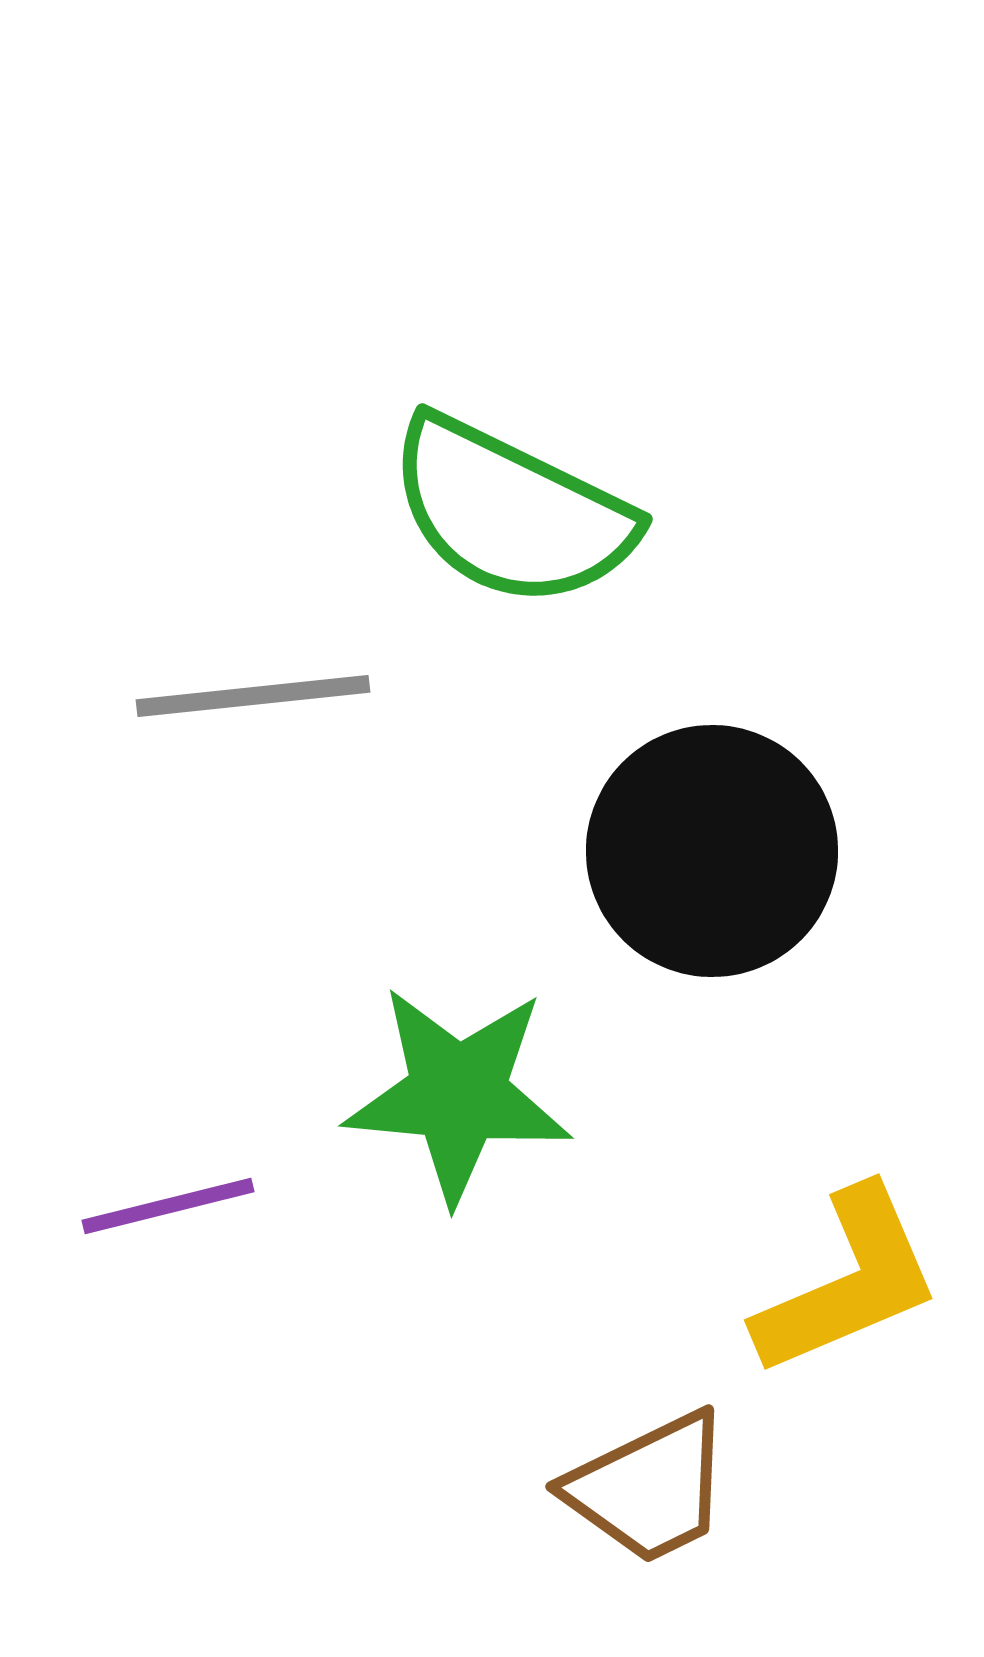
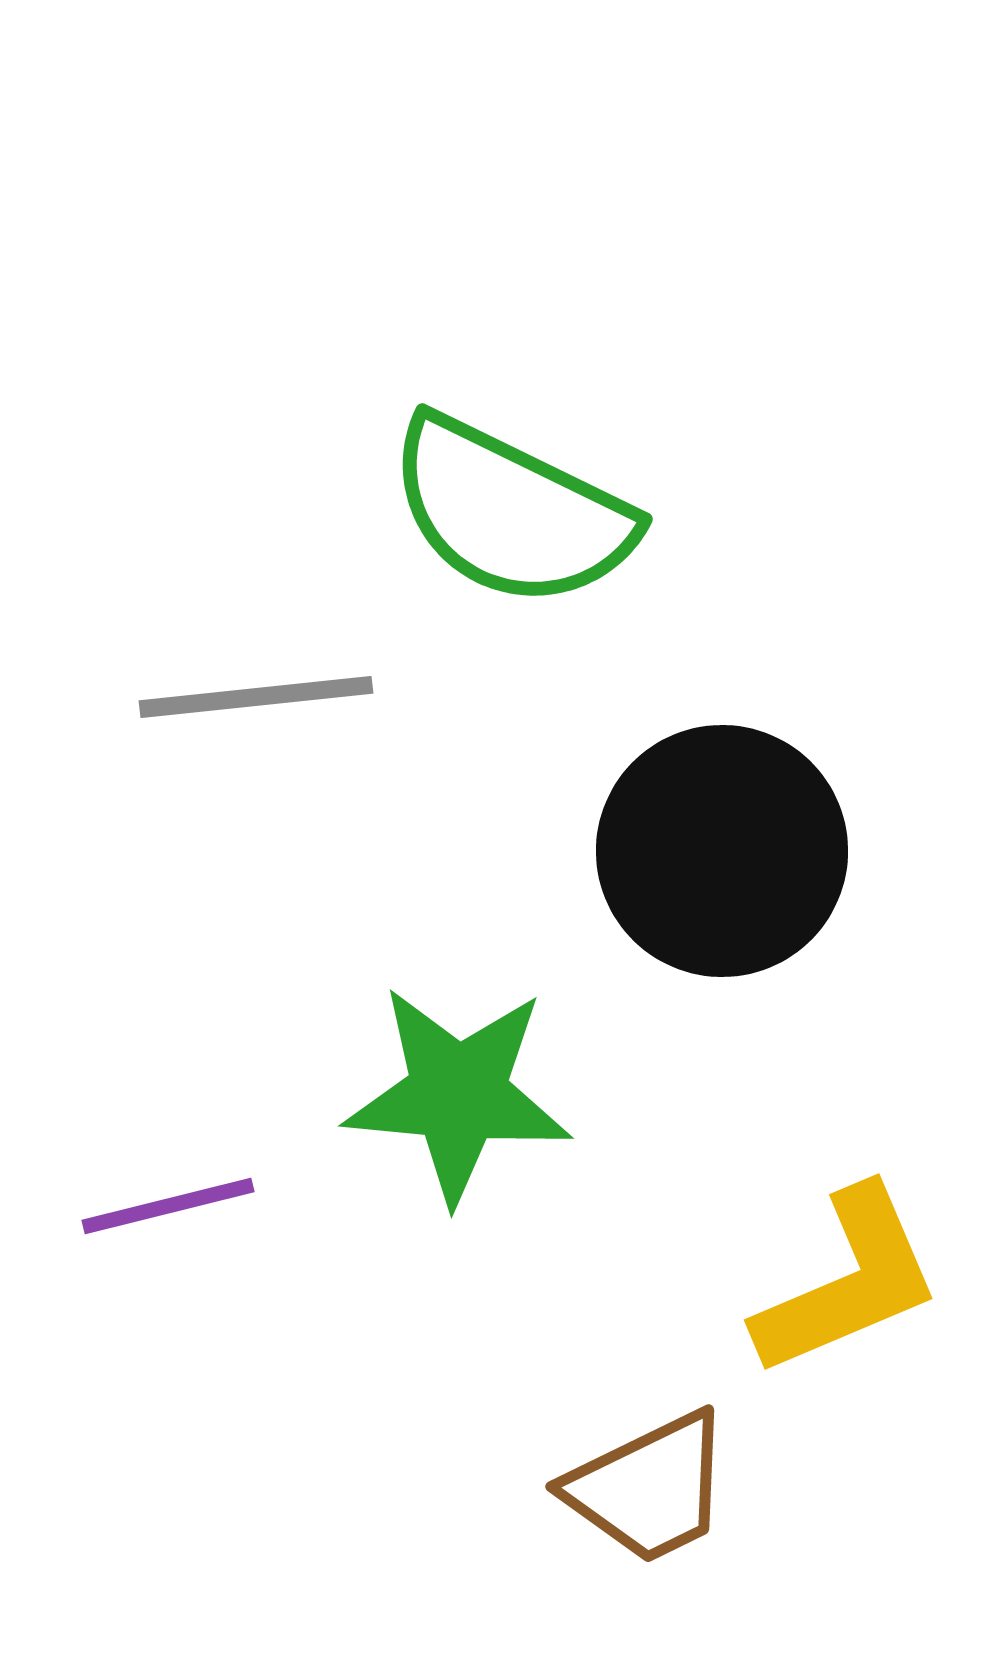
gray line: moved 3 px right, 1 px down
black circle: moved 10 px right
